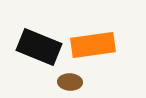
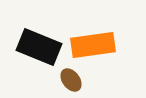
brown ellipse: moved 1 px right, 2 px up; rotated 50 degrees clockwise
